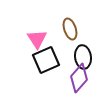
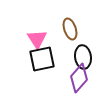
black square: moved 4 px left, 1 px up; rotated 12 degrees clockwise
